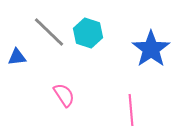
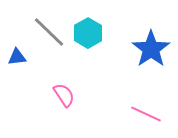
cyan hexagon: rotated 12 degrees clockwise
pink line: moved 15 px right, 4 px down; rotated 60 degrees counterclockwise
